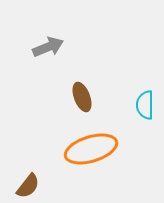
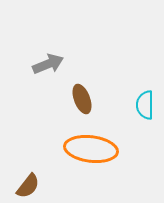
gray arrow: moved 17 px down
brown ellipse: moved 2 px down
orange ellipse: rotated 24 degrees clockwise
